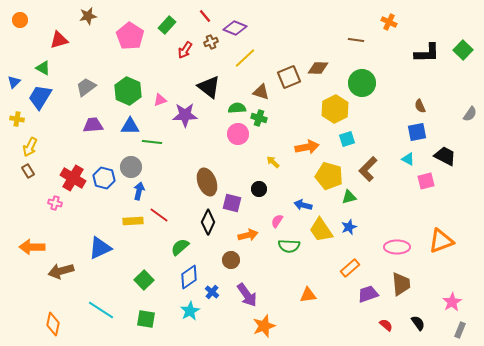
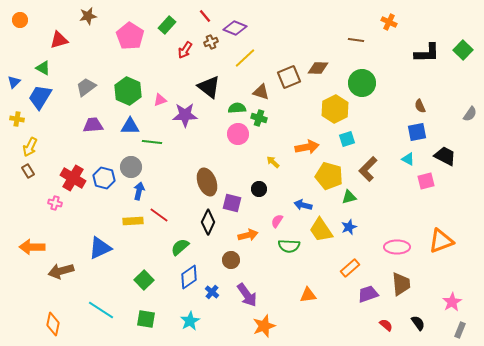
cyan star at (190, 311): moved 10 px down
